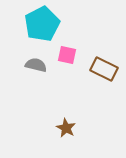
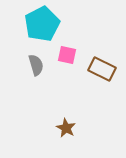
gray semicircle: rotated 60 degrees clockwise
brown rectangle: moved 2 px left
